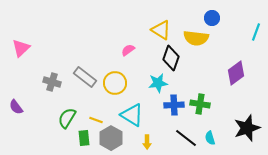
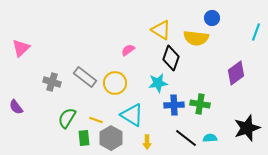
cyan semicircle: rotated 104 degrees clockwise
